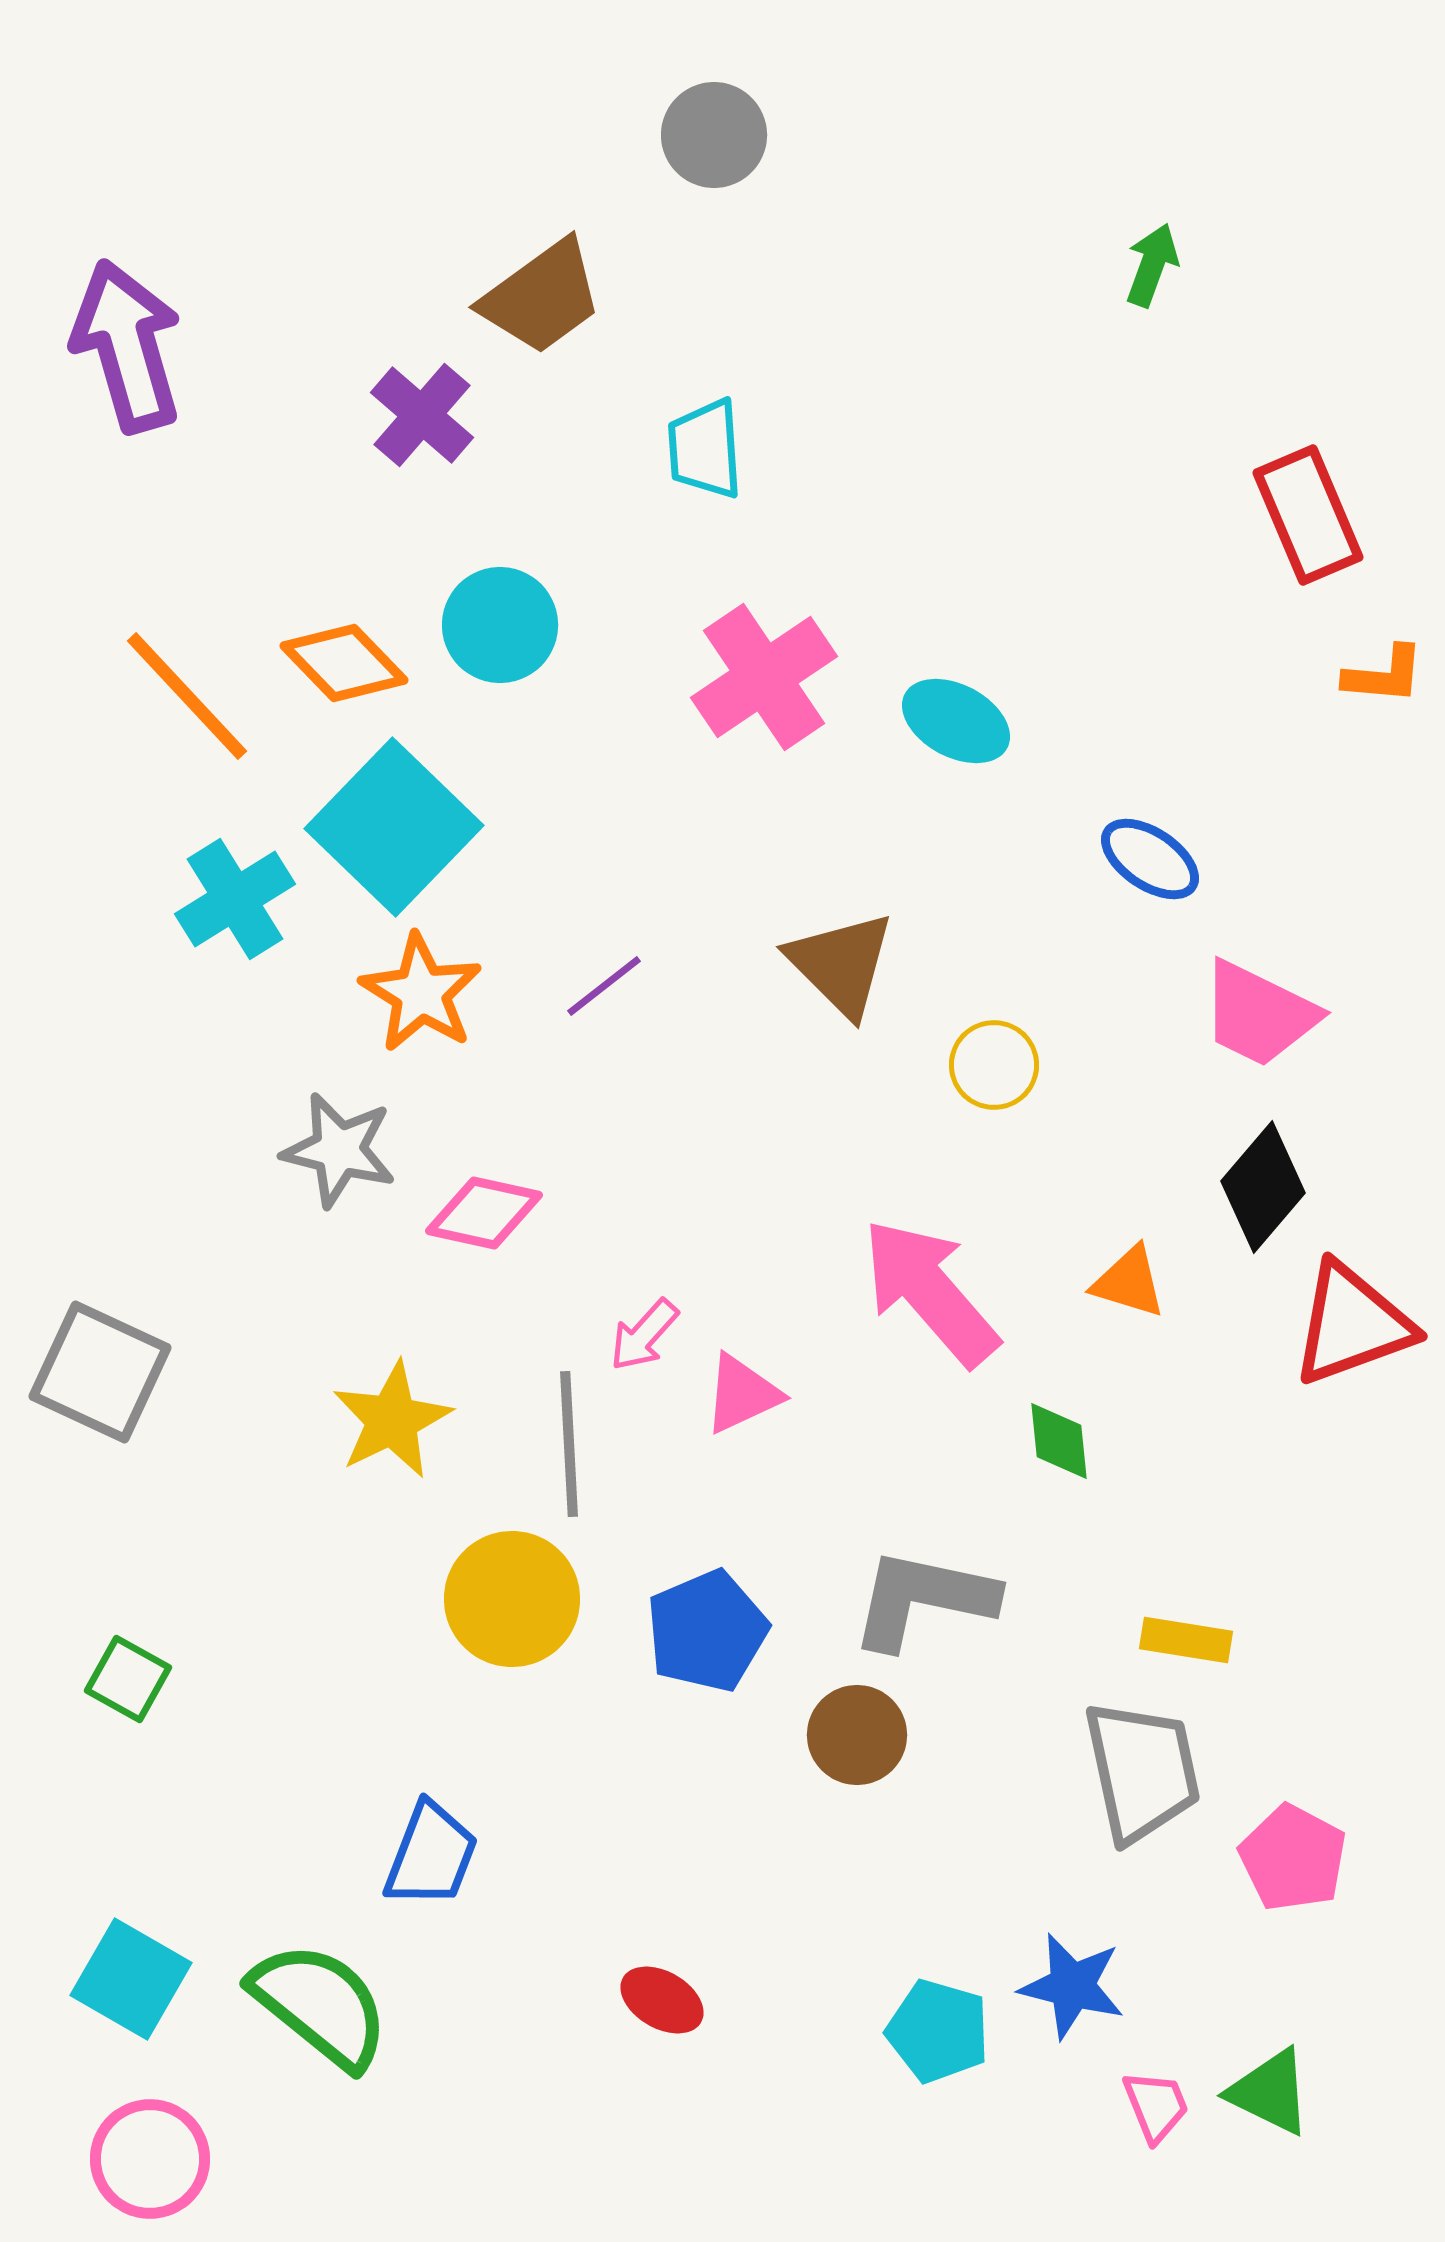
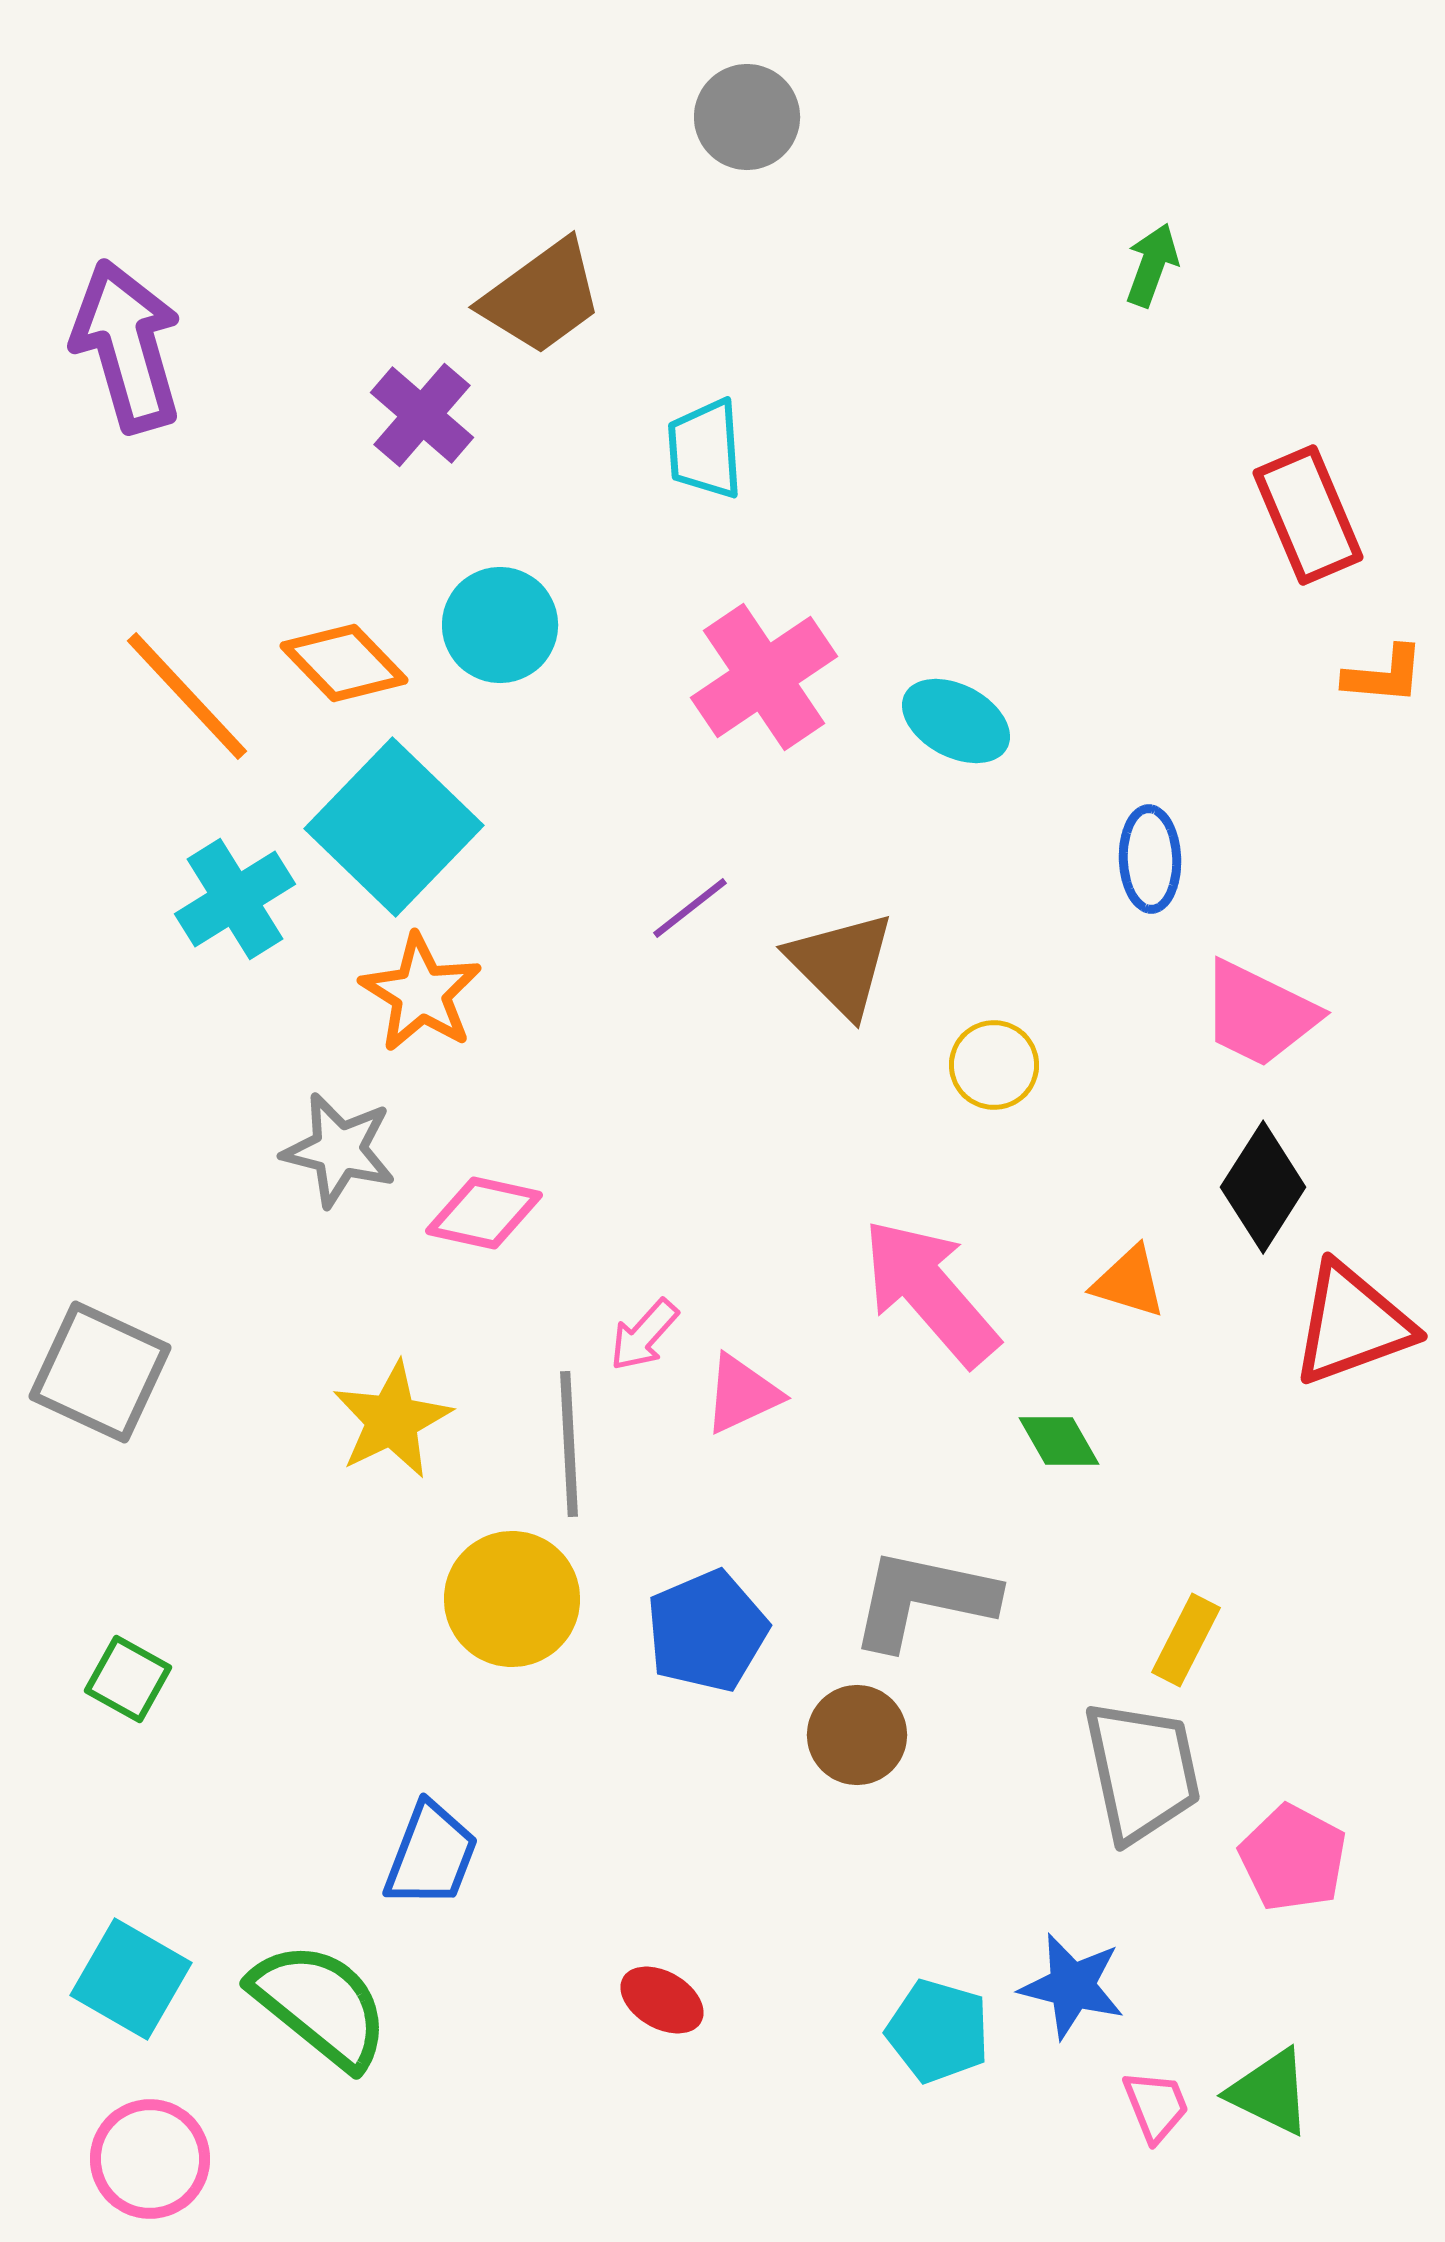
gray circle at (714, 135): moved 33 px right, 18 px up
blue ellipse at (1150, 859): rotated 54 degrees clockwise
purple line at (604, 986): moved 86 px right, 78 px up
black diamond at (1263, 1187): rotated 8 degrees counterclockwise
green diamond at (1059, 1441): rotated 24 degrees counterclockwise
yellow rectangle at (1186, 1640): rotated 72 degrees counterclockwise
